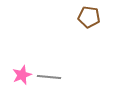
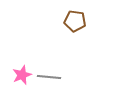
brown pentagon: moved 14 px left, 4 px down
